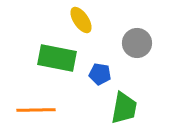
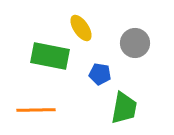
yellow ellipse: moved 8 px down
gray circle: moved 2 px left
green rectangle: moved 7 px left, 2 px up
